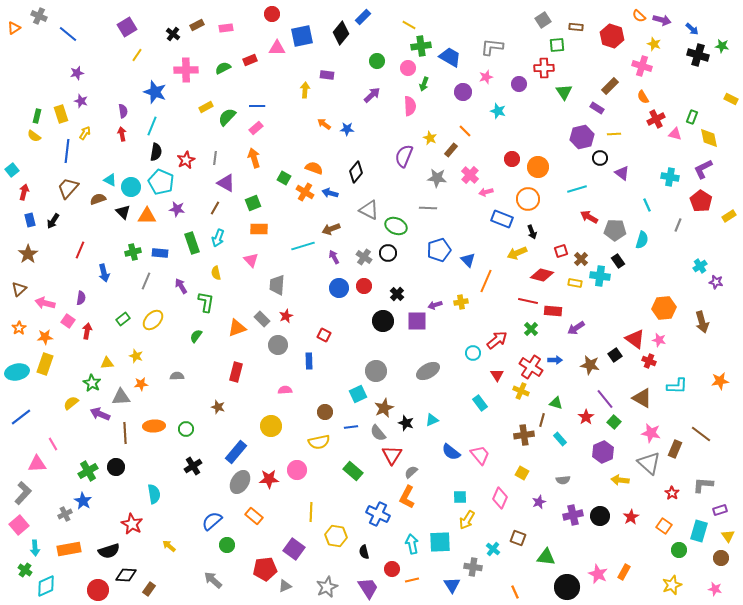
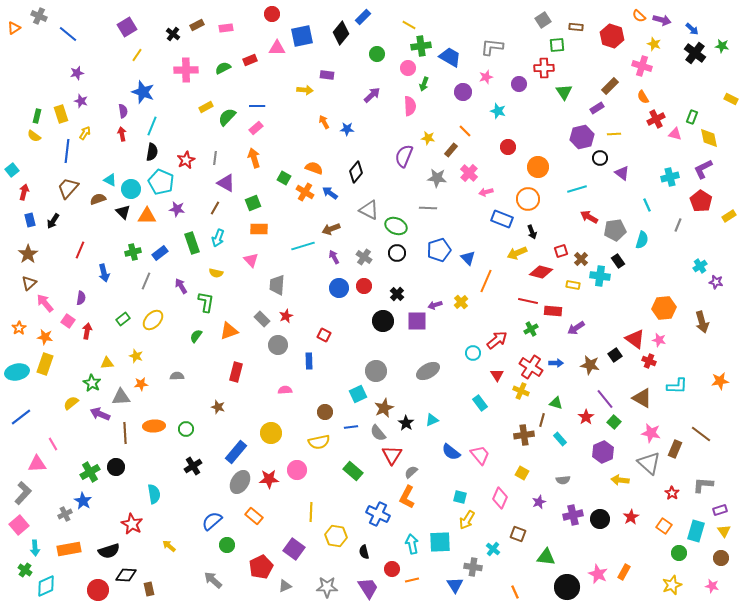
black cross at (698, 55): moved 3 px left, 2 px up; rotated 20 degrees clockwise
green circle at (377, 61): moved 7 px up
yellow arrow at (305, 90): rotated 91 degrees clockwise
blue star at (155, 92): moved 12 px left
purple rectangle at (597, 108): rotated 64 degrees counterclockwise
orange arrow at (324, 124): moved 2 px up; rotated 24 degrees clockwise
yellow star at (430, 138): moved 2 px left; rotated 16 degrees counterclockwise
black semicircle at (156, 152): moved 4 px left
red circle at (512, 159): moved 4 px left, 12 px up
pink cross at (470, 175): moved 1 px left, 2 px up
cyan cross at (670, 177): rotated 24 degrees counterclockwise
cyan circle at (131, 187): moved 2 px down
blue arrow at (330, 193): rotated 21 degrees clockwise
gray pentagon at (615, 230): rotated 10 degrees counterclockwise
blue rectangle at (160, 253): rotated 42 degrees counterclockwise
black circle at (388, 253): moved 9 px right
blue triangle at (468, 260): moved 2 px up
yellow semicircle at (216, 273): rotated 64 degrees counterclockwise
red diamond at (542, 275): moved 1 px left, 3 px up
yellow rectangle at (575, 283): moved 2 px left, 2 px down
brown triangle at (19, 289): moved 10 px right, 6 px up
yellow cross at (461, 302): rotated 32 degrees counterclockwise
pink arrow at (45, 303): rotated 36 degrees clockwise
orange triangle at (237, 328): moved 8 px left, 3 px down
green cross at (531, 329): rotated 16 degrees clockwise
orange star at (45, 337): rotated 14 degrees clockwise
blue arrow at (555, 360): moved 1 px right, 3 px down
black star at (406, 423): rotated 14 degrees clockwise
yellow circle at (271, 426): moved 7 px down
green cross at (88, 471): moved 2 px right, 1 px down
cyan square at (460, 497): rotated 16 degrees clockwise
black circle at (600, 516): moved 3 px down
cyan rectangle at (699, 531): moved 3 px left
yellow triangle at (728, 536): moved 4 px left, 5 px up
brown square at (518, 538): moved 4 px up
green circle at (679, 550): moved 3 px down
red pentagon at (265, 569): moved 4 px left, 2 px up; rotated 20 degrees counterclockwise
blue triangle at (452, 585): moved 3 px right
gray star at (327, 587): rotated 25 degrees clockwise
brown rectangle at (149, 589): rotated 48 degrees counterclockwise
pink star at (715, 589): moved 3 px left, 3 px up
